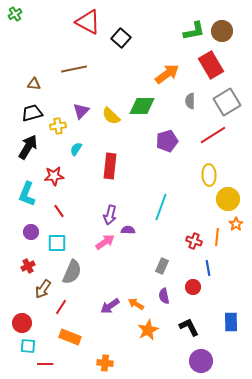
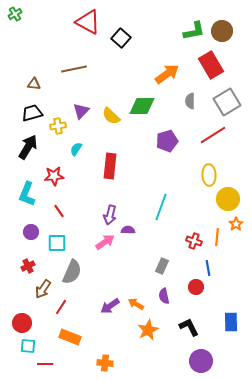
red circle at (193, 287): moved 3 px right
